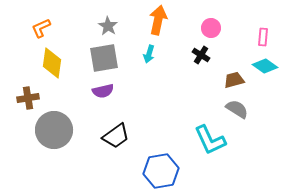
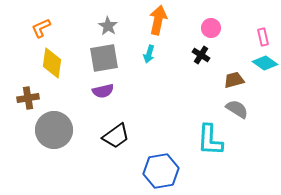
pink rectangle: rotated 18 degrees counterclockwise
cyan diamond: moved 3 px up
cyan L-shape: rotated 28 degrees clockwise
